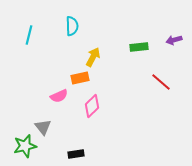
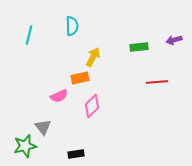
red line: moved 4 px left; rotated 45 degrees counterclockwise
